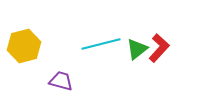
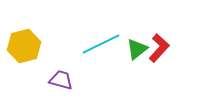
cyan line: rotated 12 degrees counterclockwise
purple trapezoid: moved 1 px up
